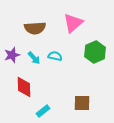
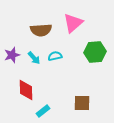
brown semicircle: moved 6 px right, 2 px down
green hexagon: rotated 20 degrees clockwise
cyan semicircle: rotated 24 degrees counterclockwise
red diamond: moved 2 px right, 3 px down
